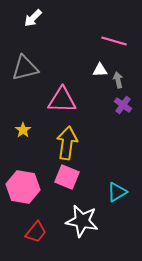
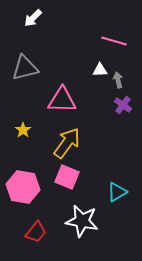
yellow arrow: rotated 28 degrees clockwise
